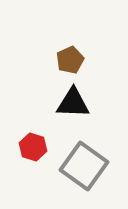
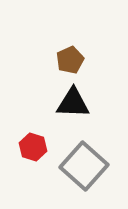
gray square: rotated 6 degrees clockwise
